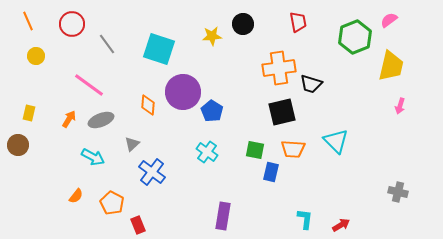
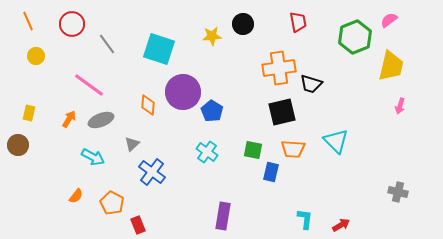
green square: moved 2 px left
